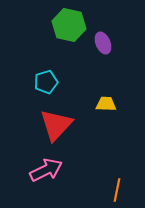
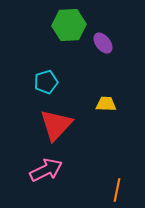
green hexagon: rotated 16 degrees counterclockwise
purple ellipse: rotated 15 degrees counterclockwise
